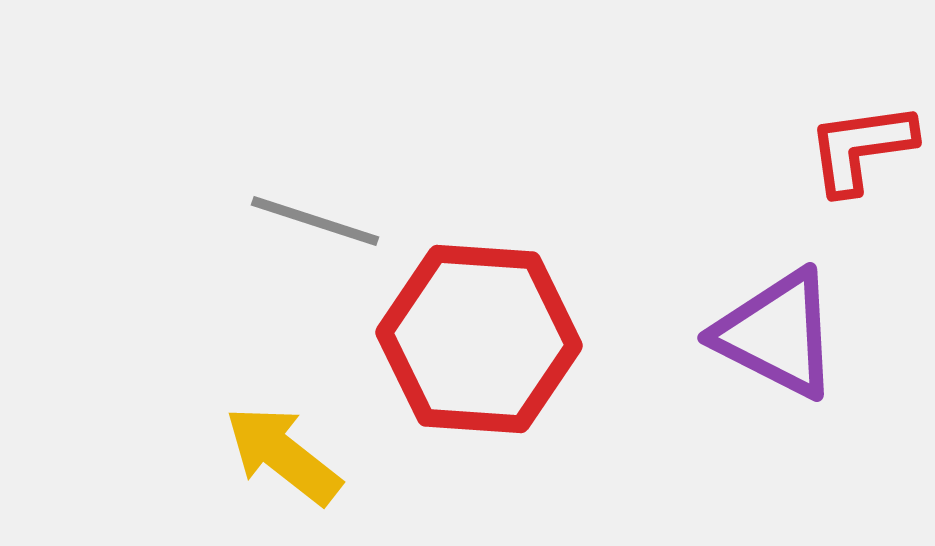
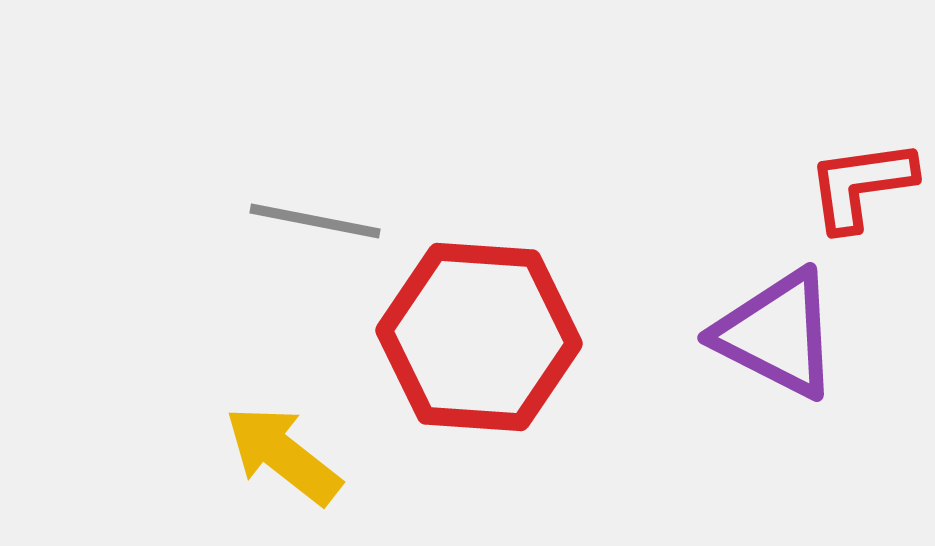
red L-shape: moved 37 px down
gray line: rotated 7 degrees counterclockwise
red hexagon: moved 2 px up
